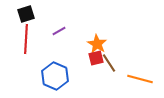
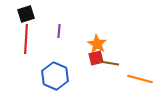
purple line: rotated 56 degrees counterclockwise
brown line: rotated 48 degrees counterclockwise
